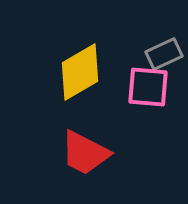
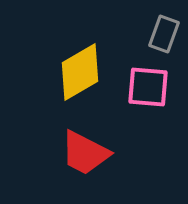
gray rectangle: moved 20 px up; rotated 45 degrees counterclockwise
